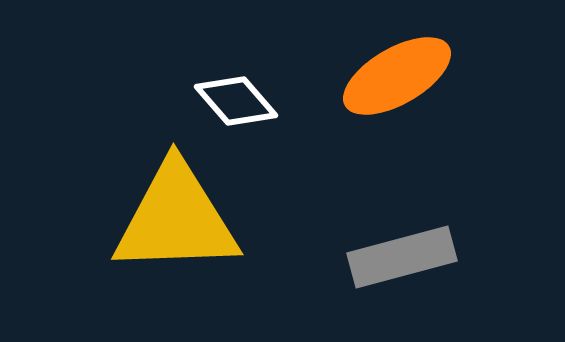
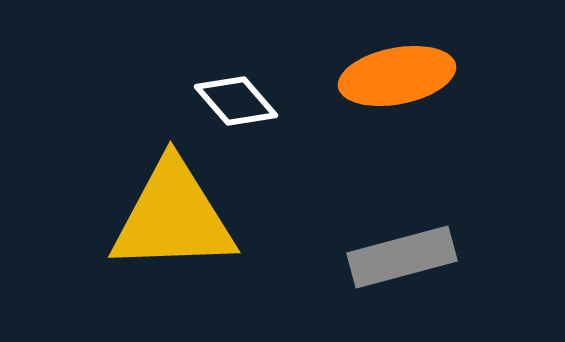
orange ellipse: rotated 19 degrees clockwise
yellow triangle: moved 3 px left, 2 px up
